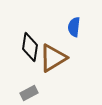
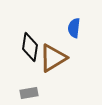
blue semicircle: moved 1 px down
gray rectangle: rotated 18 degrees clockwise
